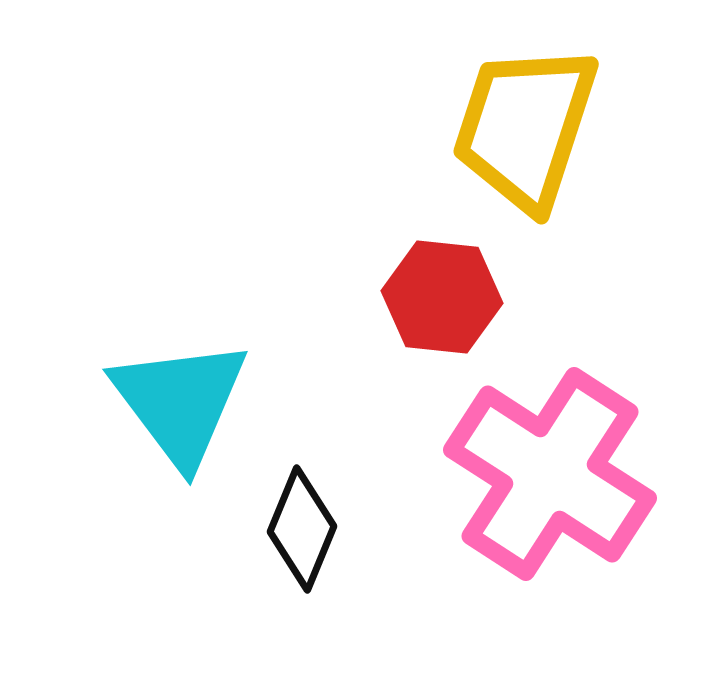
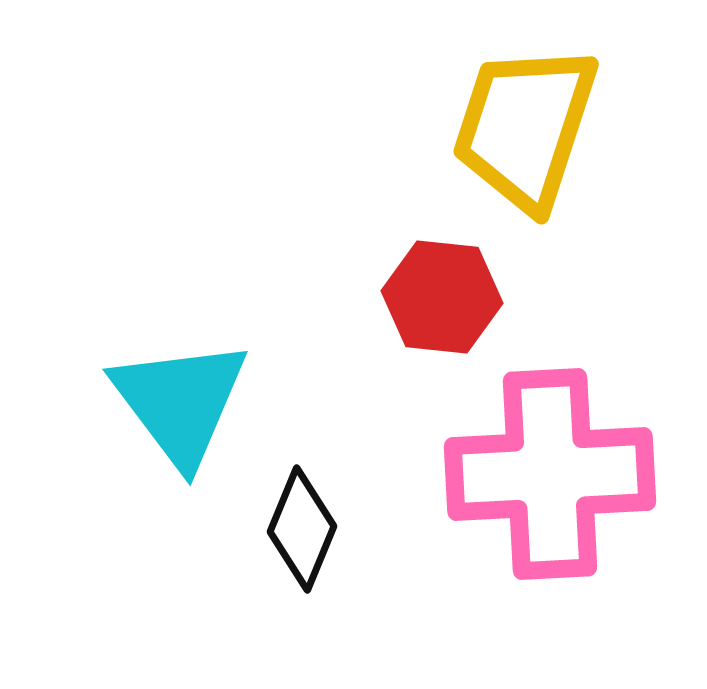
pink cross: rotated 36 degrees counterclockwise
